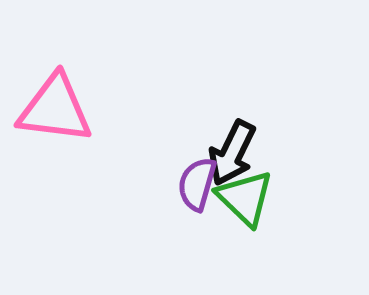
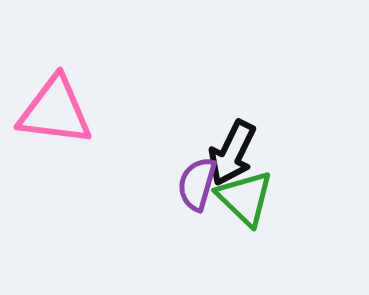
pink triangle: moved 2 px down
